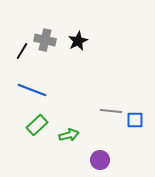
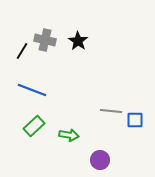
black star: rotated 12 degrees counterclockwise
green rectangle: moved 3 px left, 1 px down
green arrow: rotated 24 degrees clockwise
